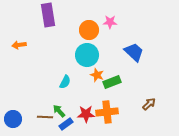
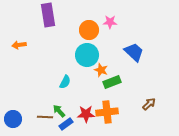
orange star: moved 4 px right, 5 px up
